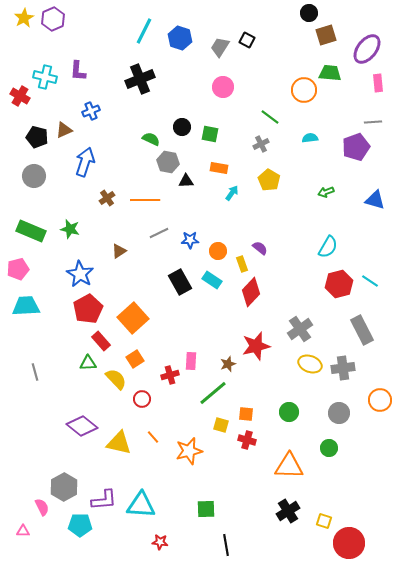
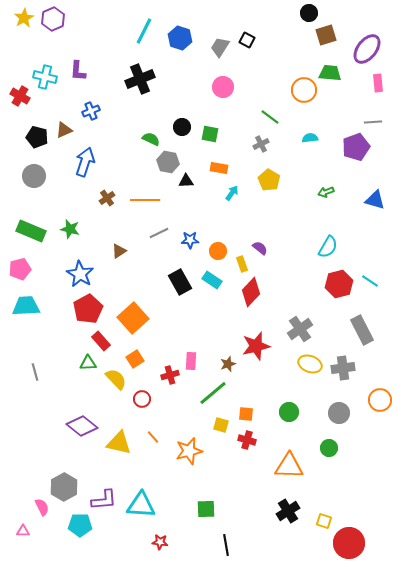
pink pentagon at (18, 269): moved 2 px right
